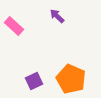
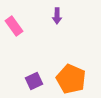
purple arrow: rotated 133 degrees counterclockwise
pink rectangle: rotated 12 degrees clockwise
